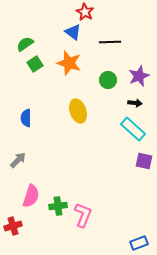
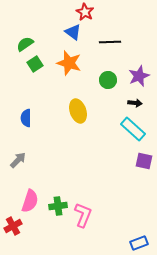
pink semicircle: moved 1 px left, 5 px down
red cross: rotated 12 degrees counterclockwise
